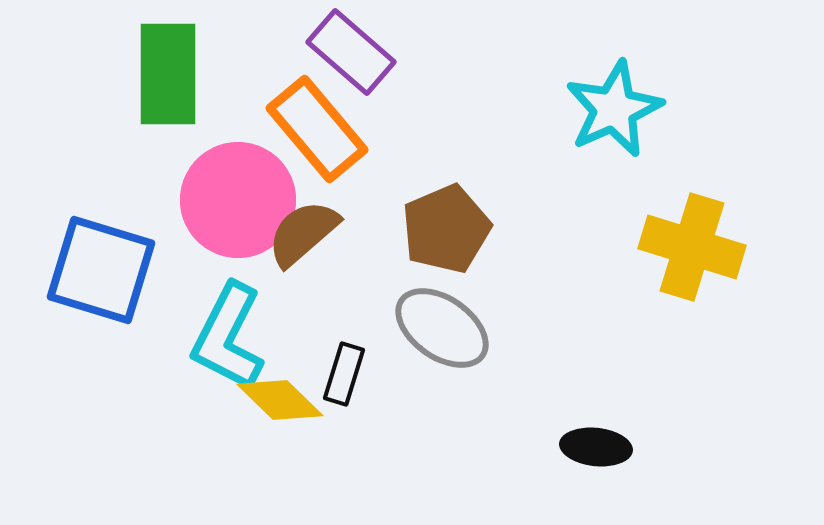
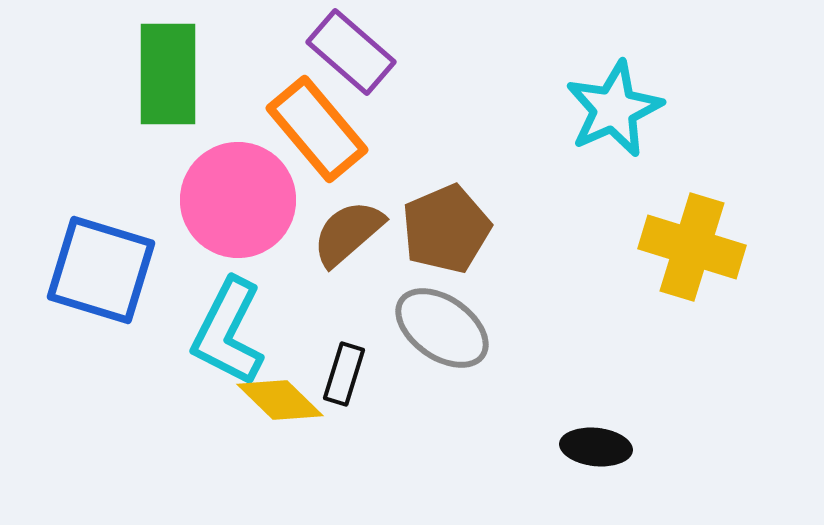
brown semicircle: moved 45 px right
cyan L-shape: moved 5 px up
